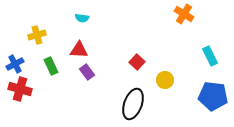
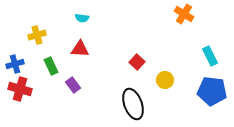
red triangle: moved 1 px right, 1 px up
blue cross: rotated 12 degrees clockwise
purple rectangle: moved 14 px left, 13 px down
blue pentagon: moved 1 px left, 5 px up
black ellipse: rotated 40 degrees counterclockwise
